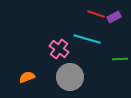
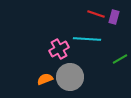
purple rectangle: rotated 48 degrees counterclockwise
cyan line: rotated 12 degrees counterclockwise
pink cross: rotated 24 degrees clockwise
green line: rotated 28 degrees counterclockwise
orange semicircle: moved 18 px right, 2 px down
